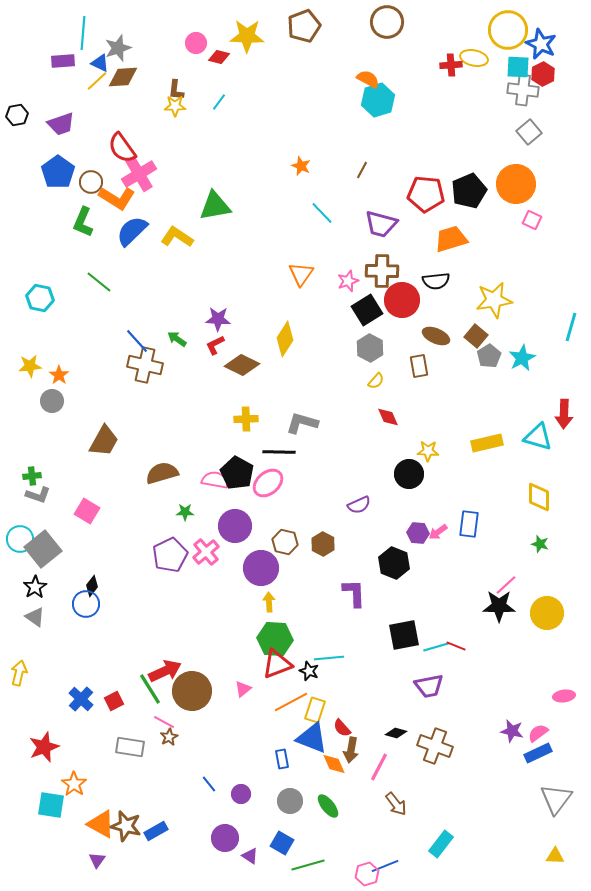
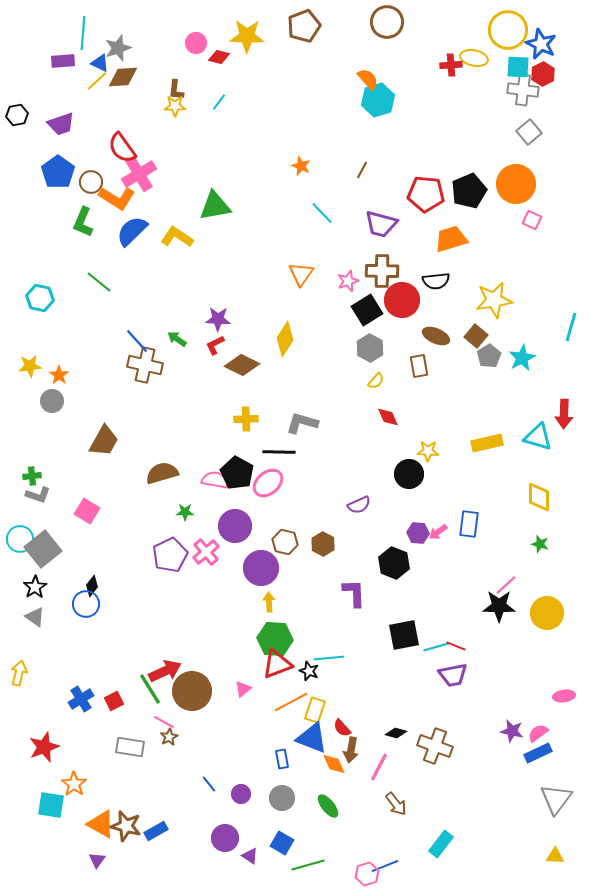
orange semicircle at (368, 79): rotated 20 degrees clockwise
purple trapezoid at (429, 686): moved 24 px right, 11 px up
blue cross at (81, 699): rotated 15 degrees clockwise
gray circle at (290, 801): moved 8 px left, 3 px up
